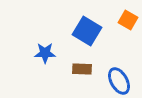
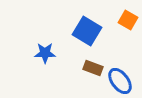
brown rectangle: moved 11 px right, 1 px up; rotated 18 degrees clockwise
blue ellipse: moved 1 px right; rotated 8 degrees counterclockwise
